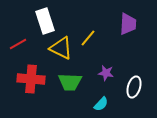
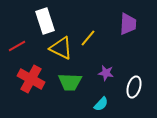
red line: moved 1 px left, 2 px down
red cross: rotated 24 degrees clockwise
